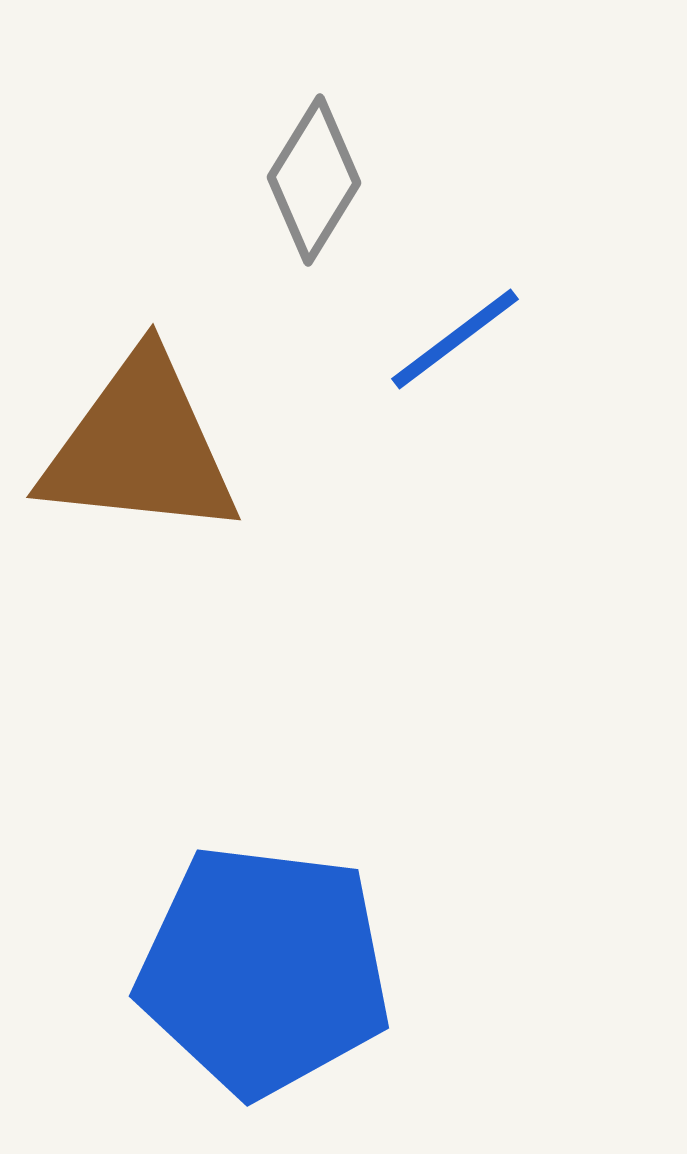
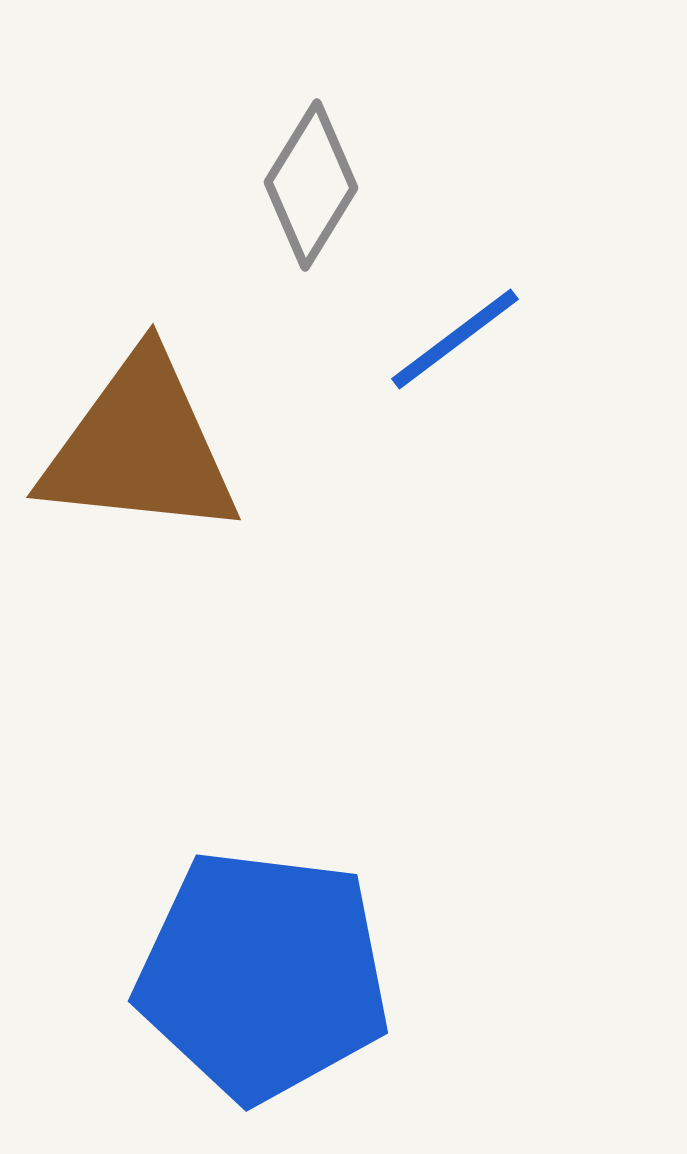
gray diamond: moved 3 px left, 5 px down
blue pentagon: moved 1 px left, 5 px down
